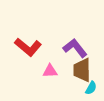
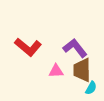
pink triangle: moved 6 px right
